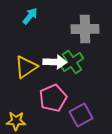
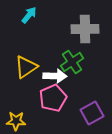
cyan arrow: moved 1 px left, 1 px up
white arrow: moved 14 px down
purple square: moved 11 px right, 2 px up
